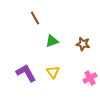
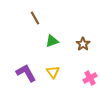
brown star: rotated 24 degrees clockwise
